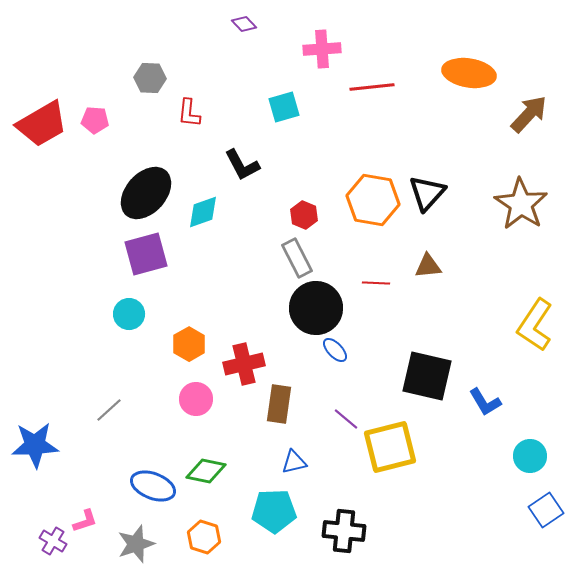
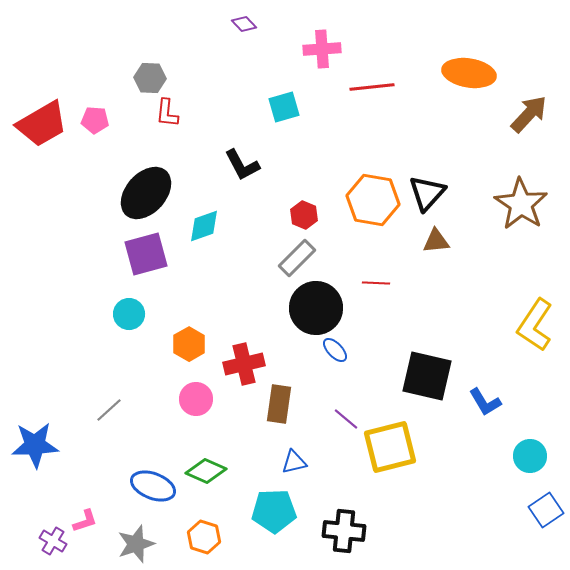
red L-shape at (189, 113): moved 22 px left
cyan diamond at (203, 212): moved 1 px right, 14 px down
gray rectangle at (297, 258): rotated 72 degrees clockwise
brown triangle at (428, 266): moved 8 px right, 25 px up
green diamond at (206, 471): rotated 12 degrees clockwise
